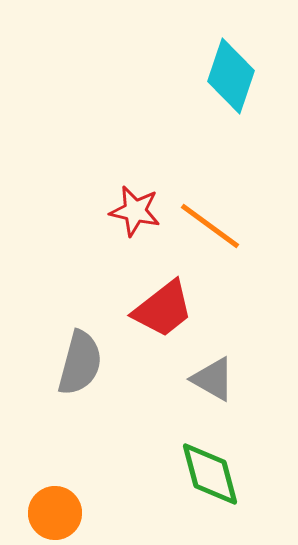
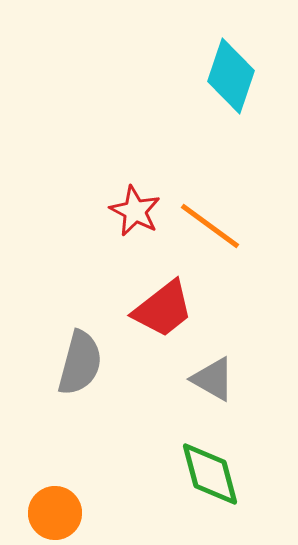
red star: rotated 15 degrees clockwise
